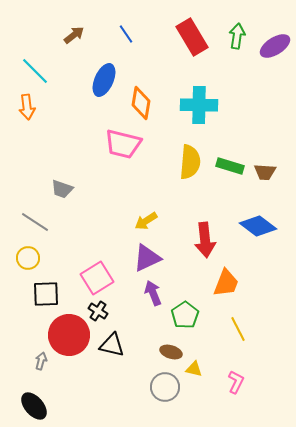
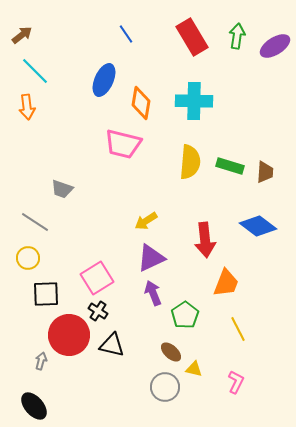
brown arrow: moved 52 px left
cyan cross: moved 5 px left, 4 px up
brown trapezoid: rotated 90 degrees counterclockwise
purple triangle: moved 4 px right
brown ellipse: rotated 25 degrees clockwise
